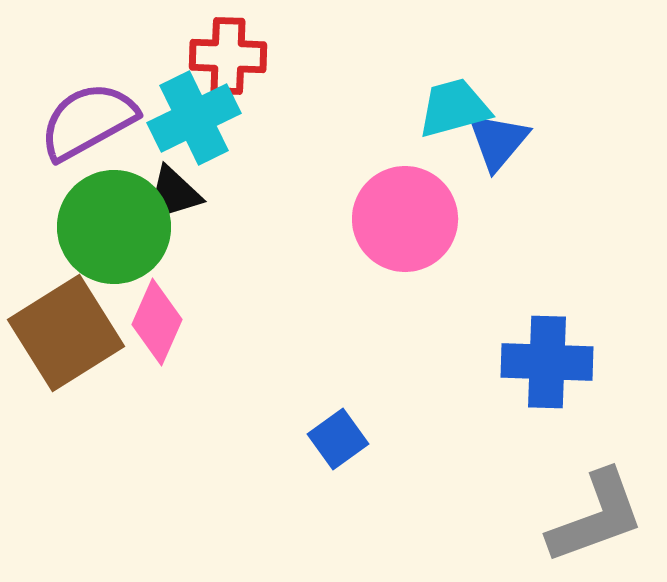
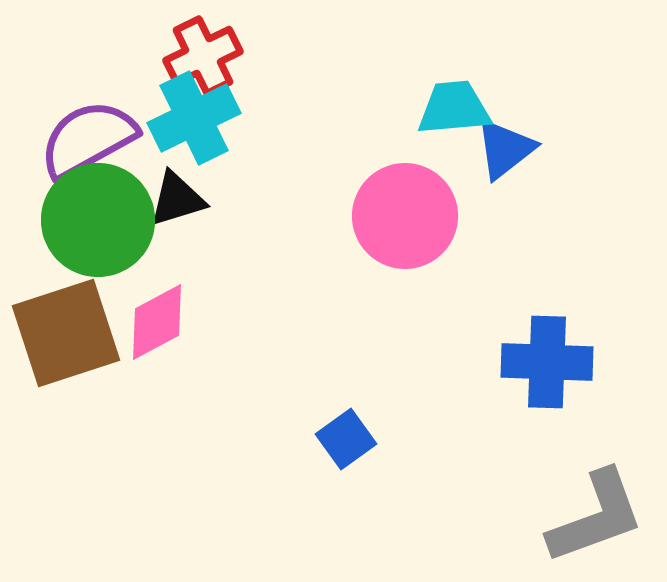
red cross: moved 25 px left; rotated 28 degrees counterclockwise
cyan trapezoid: rotated 10 degrees clockwise
purple semicircle: moved 18 px down
blue triangle: moved 7 px right, 8 px down; rotated 12 degrees clockwise
black triangle: moved 4 px right, 5 px down
pink circle: moved 3 px up
green circle: moved 16 px left, 7 px up
pink diamond: rotated 38 degrees clockwise
brown square: rotated 14 degrees clockwise
blue square: moved 8 px right
